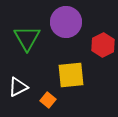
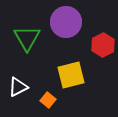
yellow square: rotated 8 degrees counterclockwise
